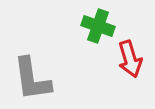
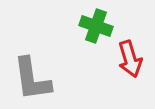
green cross: moved 2 px left
